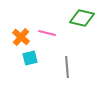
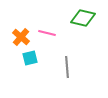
green diamond: moved 1 px right
